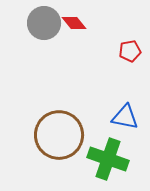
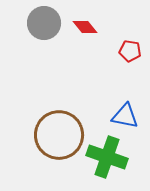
red diamond: moved 11 px right, 4 px down
red pentagon: rotated 20 degrees clockwise
blue triangle: moved 1 px up
green cross: moved 1 px left, 2 px up
